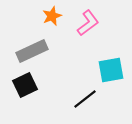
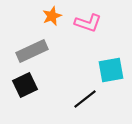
pink L-shape: rotated 56 degrees clockwise
